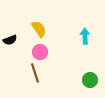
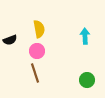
yellow semicircle: rotated 24 degrees clockwise
pink circle: moved 3 px left, 1 px up
green circle: moved 3 px left
